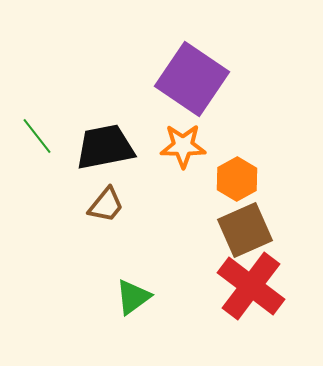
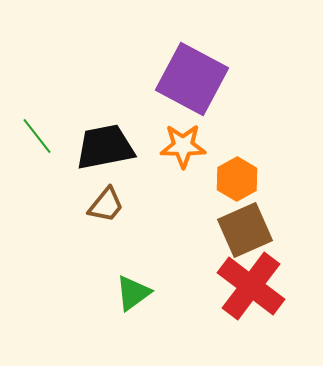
purple square: rotated 6 degrees counterclockwise
green triangle: moved 4 px up
